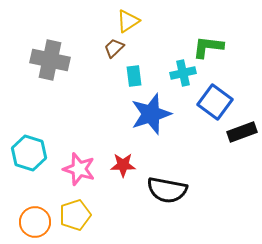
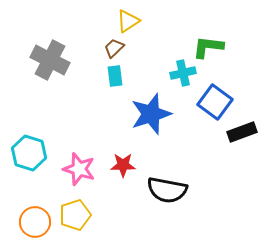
gray cross: rotated 15 degrees clockwise
cyan rectangle: moved 19 px left
